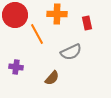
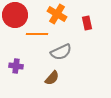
orange cross: rotated 30 degrees clockwise
orange line: rotated 60 degrees counterclockwise
gray semicircle: moved 10 px left
purple cross: moved 1 px up
